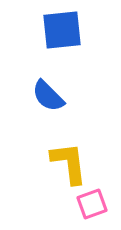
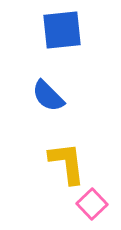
yellow L-shape: moved 2 px left
pink square: rotated 24 degrees counterclockwise
